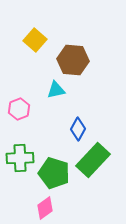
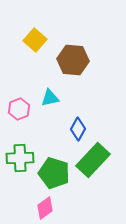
cyan triangle: moved 6 px left, 8 px down
